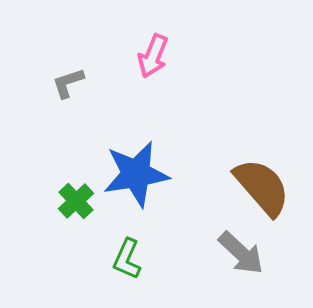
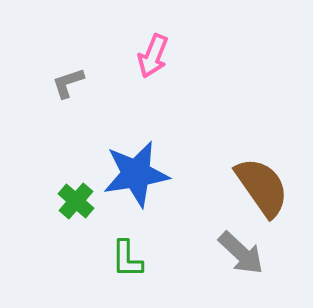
brown semicircle: rotated 6 degrees clockwise
green cross: rotated 6 degrees counterclockwise
green L-shape: rotated 24 degrees counterclockwise
